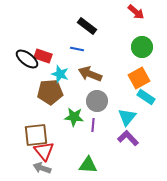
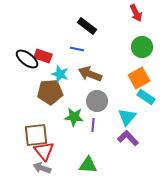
red arrow: moved 1 px down; rotated 24 degrees clockwise
